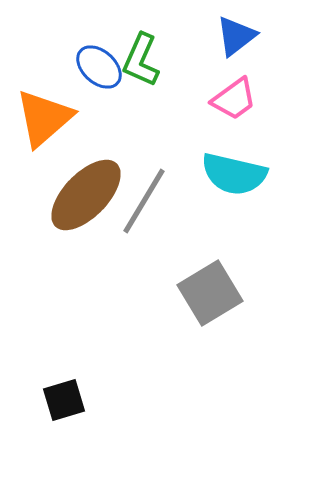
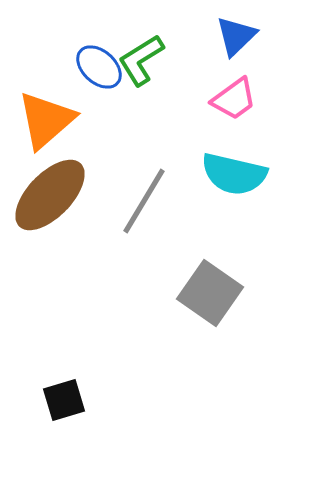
blue triangle: rotated 6 degrees counterclockwise
green L-shape: rotated 34 degrees clockwise
orange triangle: moved 2 px right, 2 px down
brown ellipse: moved 36 px left
gray square: rotated 24 degrees counterclockwise
